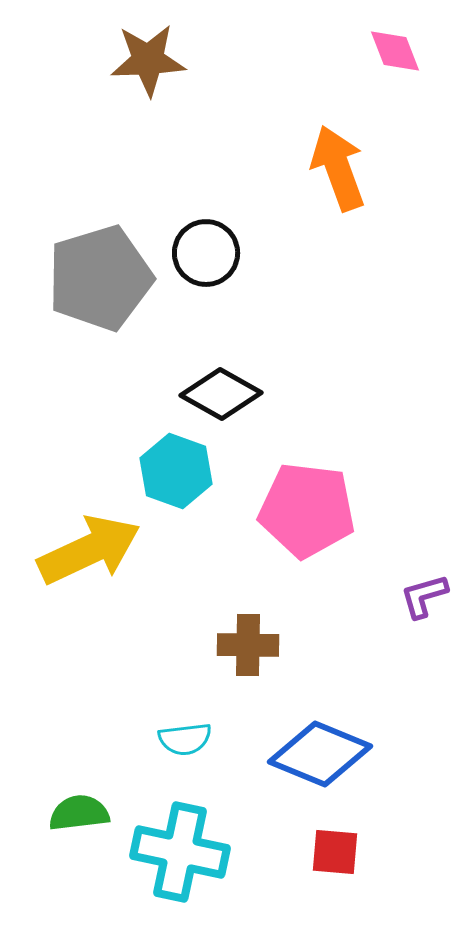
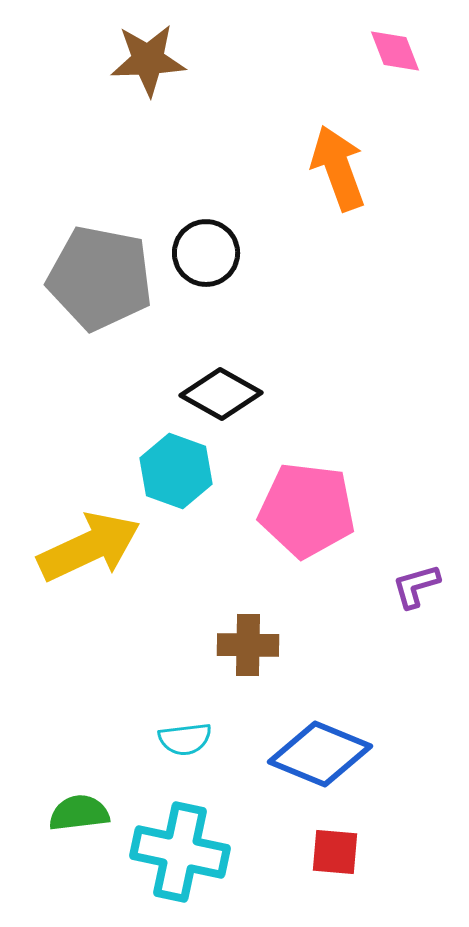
gray pentagon: rotated 28 degrees clockwise
yellow arrow: moved 3 px up
purple L-shape: moved 8 px left, 10 px up
